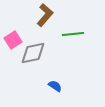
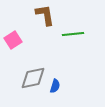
brown L-shape: rotated 50 degrees counterclockwise
gray diamond: moved 25 px down
blue semicircle: rotated 72 degrees clockwise
